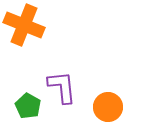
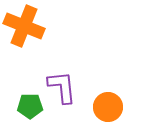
orange cross: moved 1 px down
green pentagon: moved 2 px right; rotated 30 degrees counterclockwise
